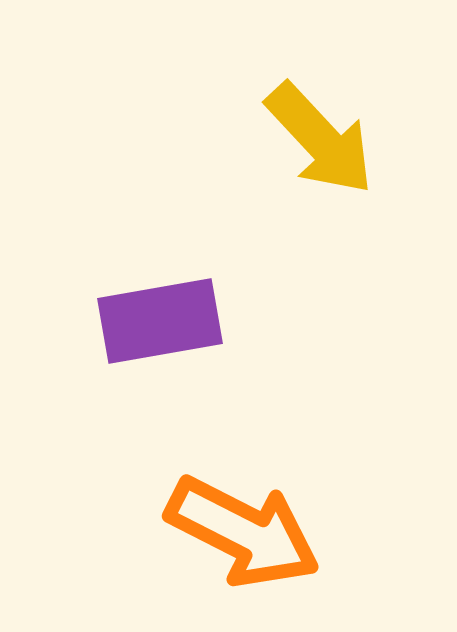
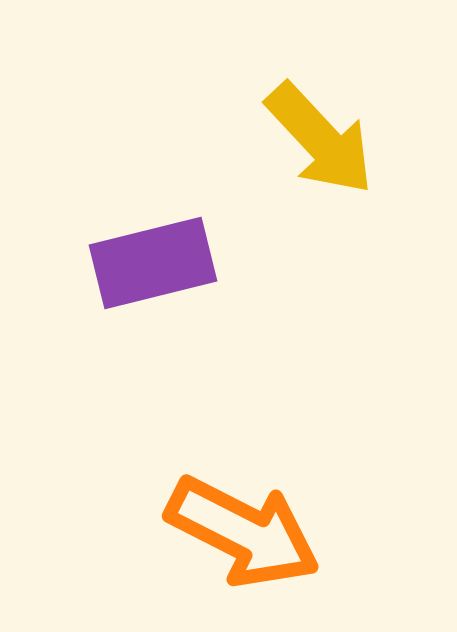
purple rectangle: moved 7 px left, 58 px up; rotated 4 degrees counterclockwise
